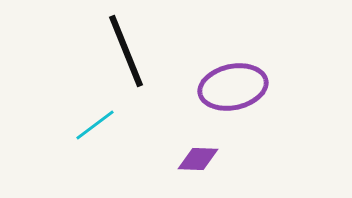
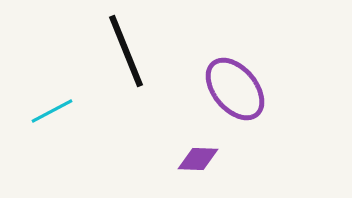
purple ellipse: moved 2 px right, 2 px down; rotated 62 degrees clockwise
cyan line: moved 43 px left, 14 px up; rotated 9 degrees clockwise
